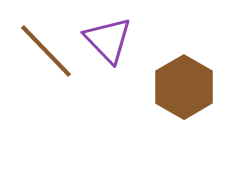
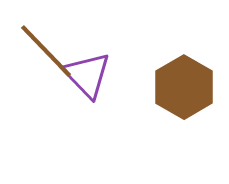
purple triangle: moved 21 px left, 35 px down
